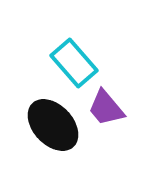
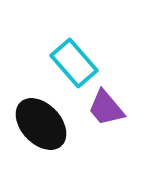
black ellipse: moved 12 px left, 1 px up
